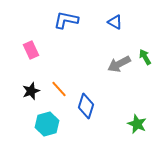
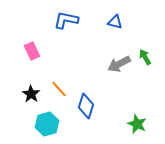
blue triangle: rotated 14 degrees counterclockwise
pink rectangle: moved 1 px right, 1 px down
black star: moved 3 px down; rotated 18 degrees counterclockwise
